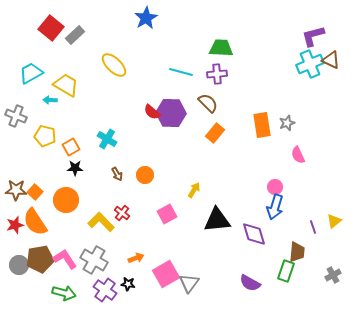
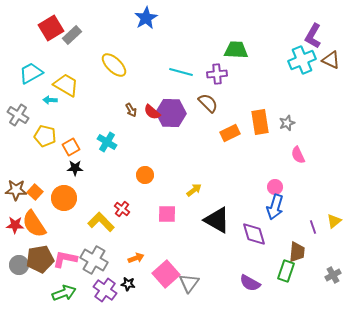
red square at (51, 28): rotated 20 degrees clockwise
gray rectangle at (75, 35): moved 3 px left
purple L-shape at (313, 36): rotated 45 degrees counterclockwise
green trapezoid at (221, 48): moved 15 px right, 2 px down
cyan cross at (310, 64): moved 8 px left, 4 px up
gray cross at (16, 116): moved 2 px right, 1 px up; rotated 10 degrees clockwise
orange rectangle at (262, 125): moved 2 px left, 3 px up
orange rectangle at (215, 133): moved 15 px right; rotated 24 degrees clockwise
cyan cross at (107, 139): moved 3 px down
brown arrow at (117, 174): moved 14 px right, 64 px up
yellow arrow at (194, 190): rotated 21 degrees clockwise
orange circle at (66, 200): moved 2 px left, 2 px up
red cross at (122, 213): moved 4 px up
pink square at (167, 214): rotated 30 degrees clockwise
black triangle at (217, 220): rotated 36 degrees clockwise
orange semicircle at (35, 222): moved 1 px left, 2 px down
red star at (15, 225): rotated 18 degrees clockwise
pink L-shape at (65, 259): rotated 45 degrees counterclockwise
pink square at (166, 274): rotated 12 degrees counterclockwise
green arrow at (64, 293): rotated 35 degrees counterclockwise
